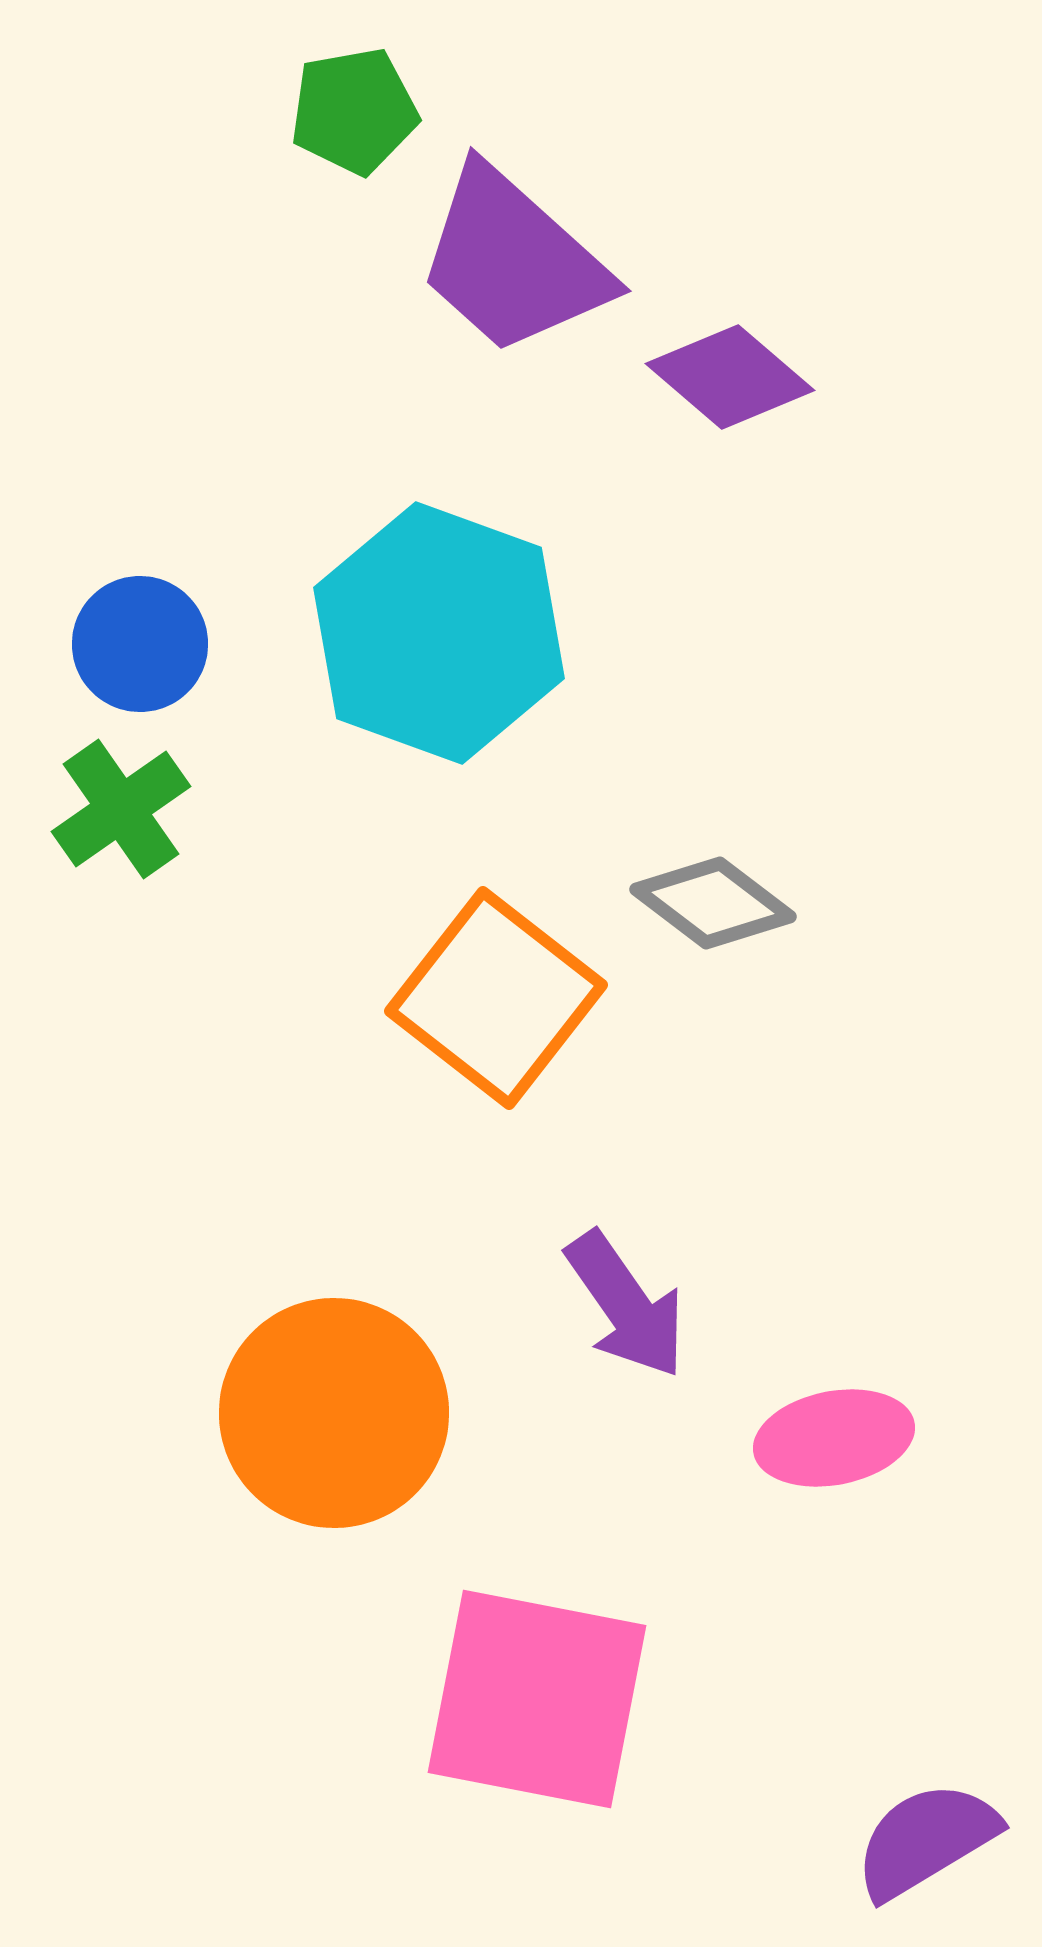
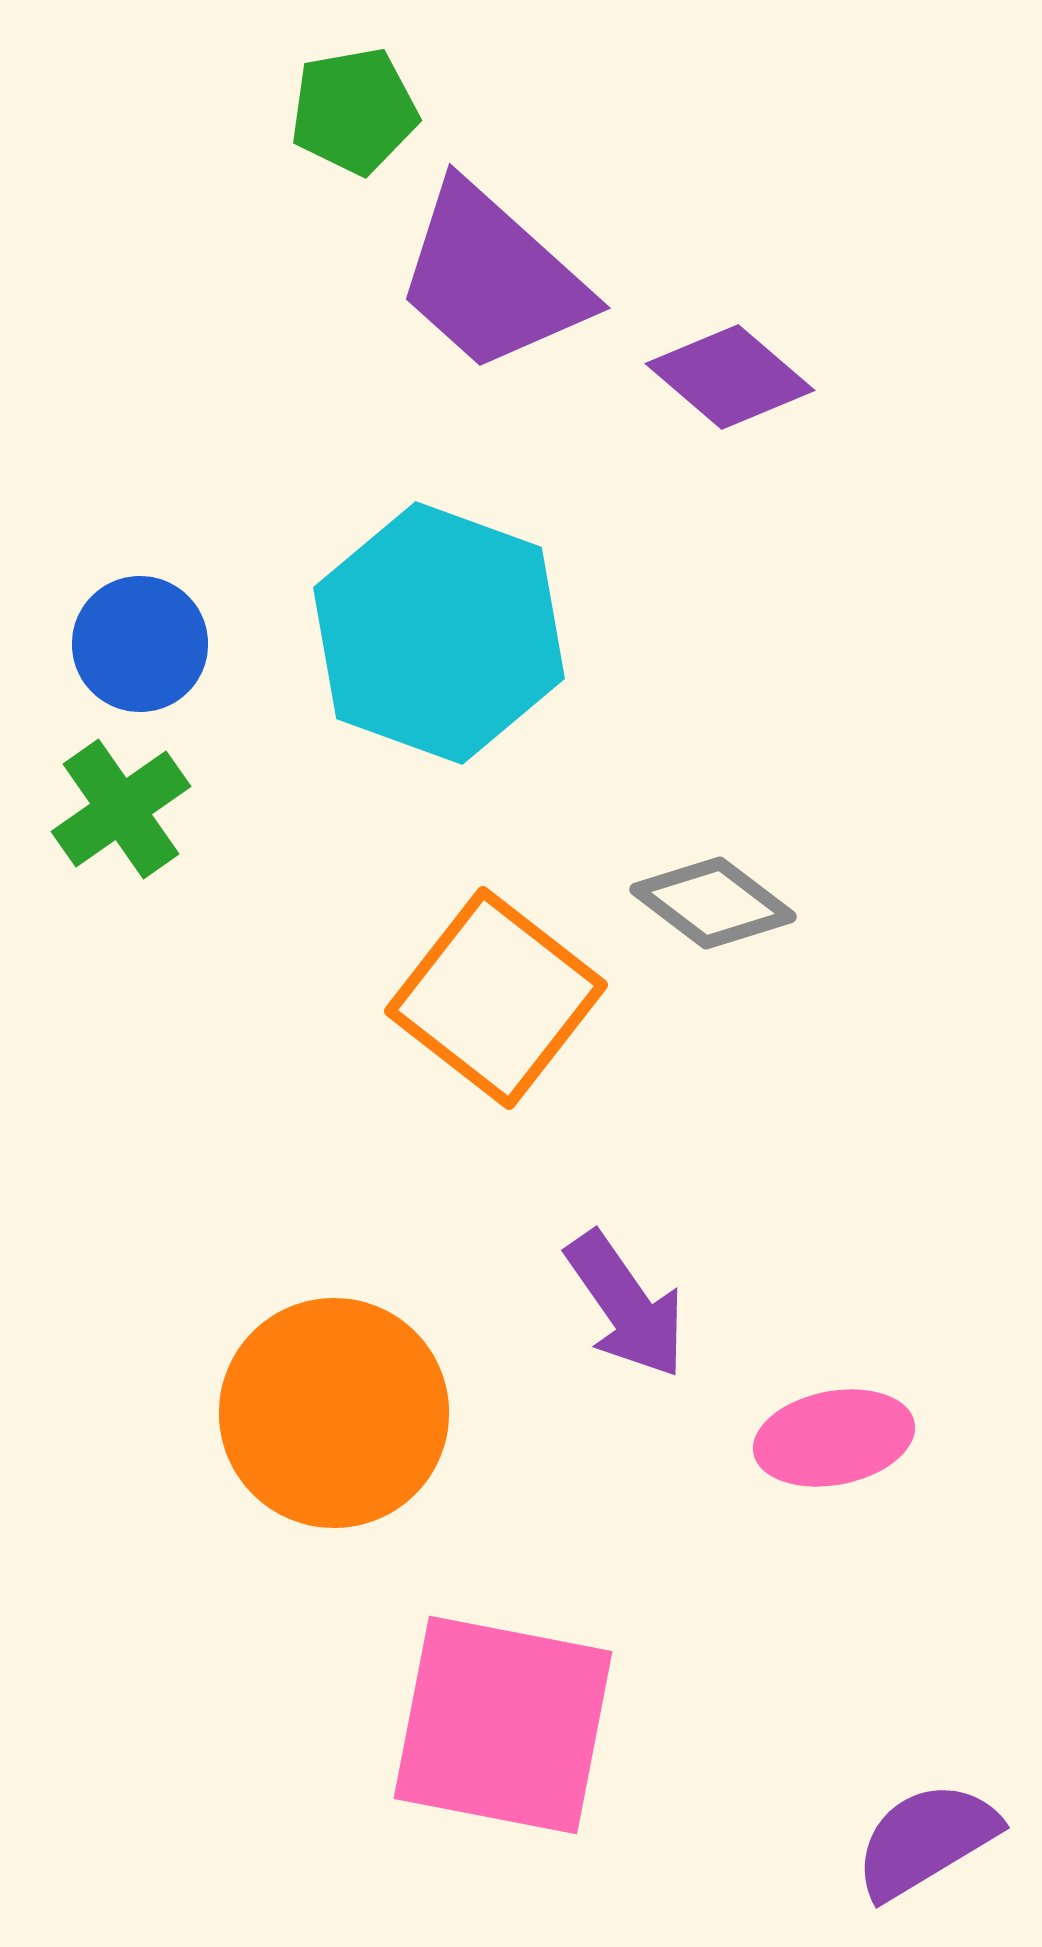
purple trapezoid: moved 21 px left, 17 px down
pink square: moved 34 px left, 26 px down
